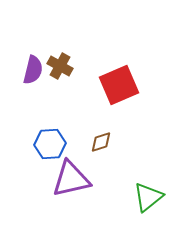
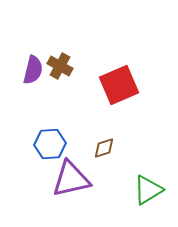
brown diamond: moved 3 px right, 6 px down
green triangle: moved 7 px up; rotated 8 degrees clockwise
